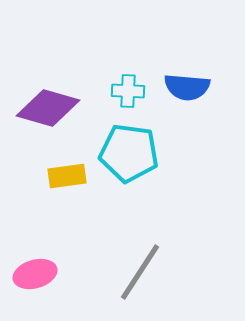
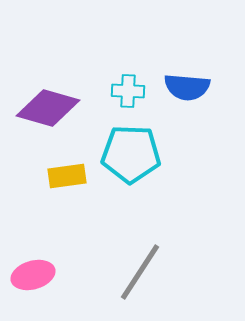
cyan pentagon: moved 2 px right, 1 px down; rotated 6 degrees counterclockwise
pink ellipse: moved 2 px left, 1 px down
